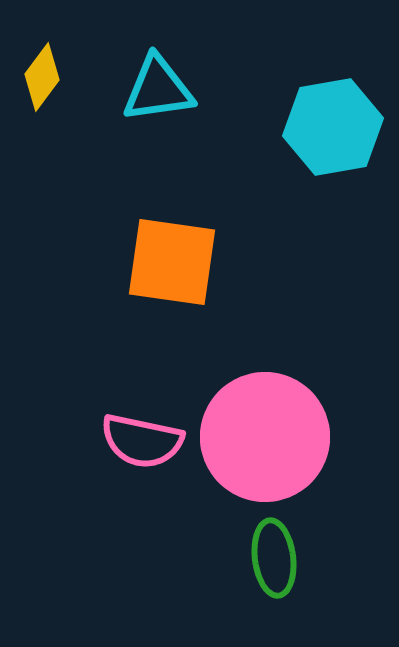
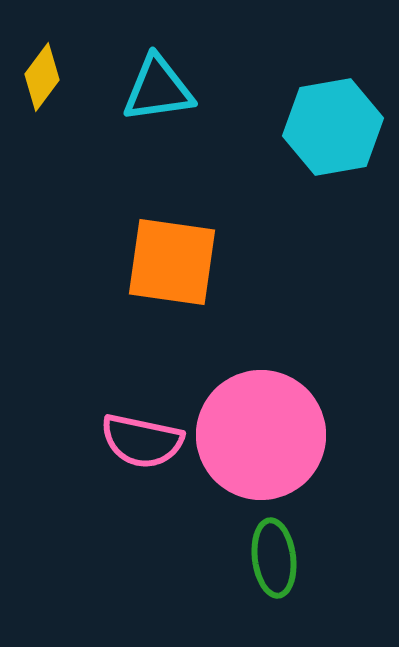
pink circle: moved 4 px left, 2 px up
